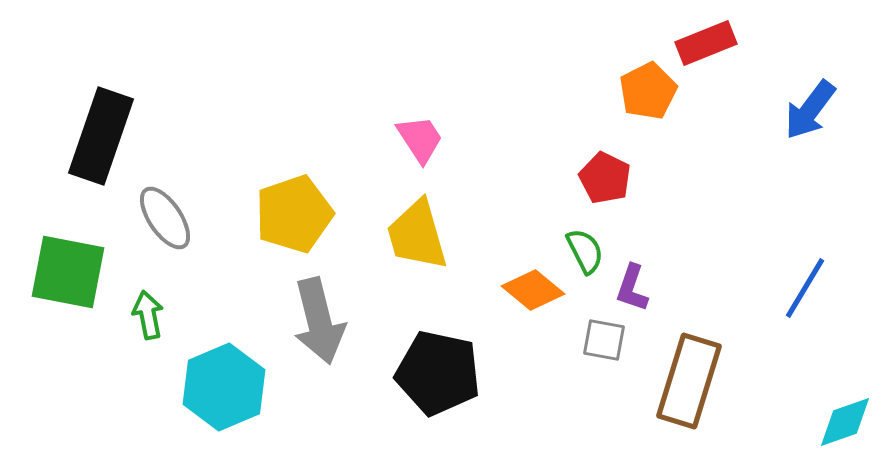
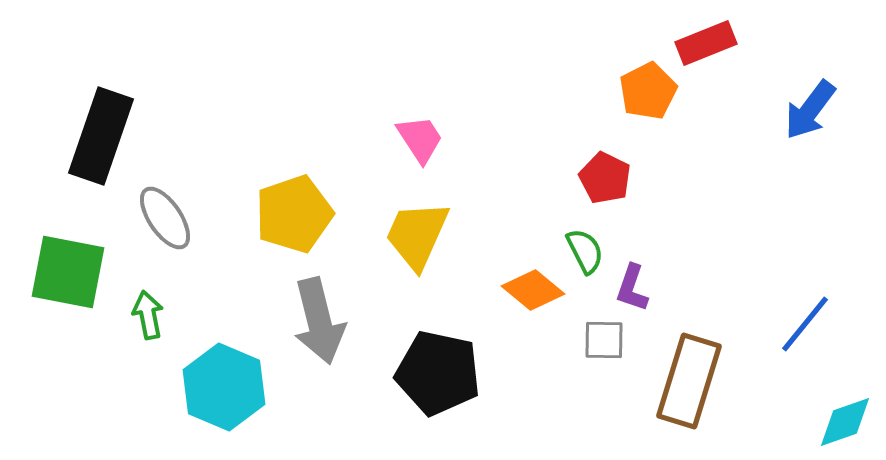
yellow trapezoid: rotated 40 degrees clockwise
blue line: moved 36 px down; rotated 8 degrees clockwise
gray square: rotated 9 degrees counterclockwise
cyan hexagon: rotated 14 degrees counterclockwise
